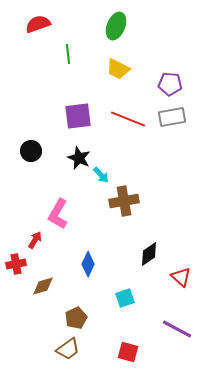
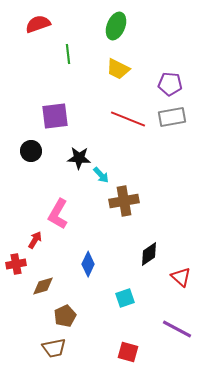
purple square: moved 23 px left
black star: rotated 20 degrees counterclockwise
brown pentagon: moved 11 px left, 2 px up
brown trapezoid: moved 14 px left, 1 px up; rotated 25 degrees clockwise
